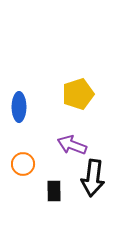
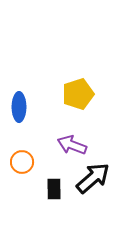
orange circle: moved 1 px left, 2 px up
black arrow: rotated 138 degrees counterclockwise
black rectangle: moved 2 px up
